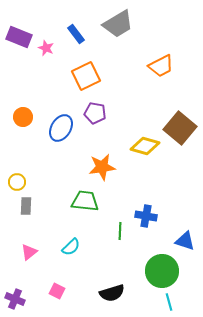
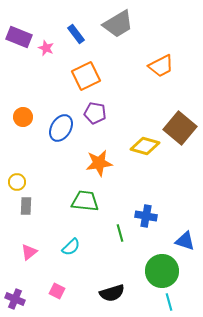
orange star: moved 3 px left, 4 px up
green line: moved 2 px down; rotated 18 degrees counterclockwise
